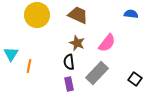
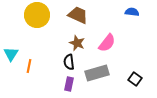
blue semicircle: moved 1 px right, 2 px up
gray rectangle: rotated 30 degrees clockwise
purple rectangle: rotated 24 degrees clockwise
